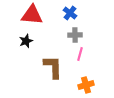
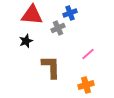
blue cross: rotated 32 degrees clockwise
gray cross: moved 17 px left, 7 px up; rotated 24 degrees counterclockwise
pink line: moved 8 px right; rotated 32 degrees clockwise
brown L-shape: moved 2 px left
